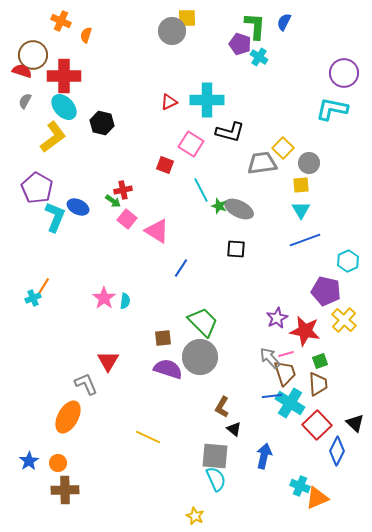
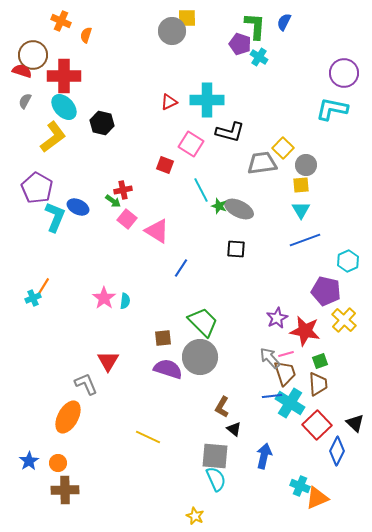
gray circle at (309, 163): moved 3 px left, 2 px down
